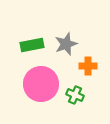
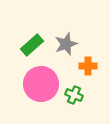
green rectangle: rotated 30 degrees counterclockwise
green cross: moved 1 px left
